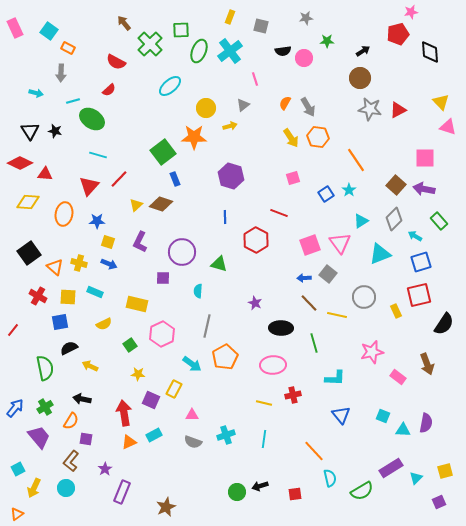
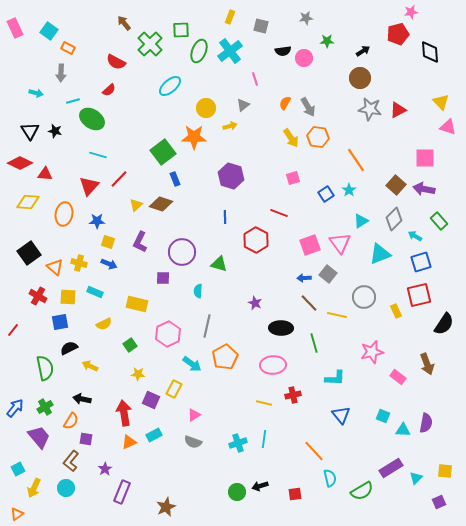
pink hexagon at (162, 334): moved 6 px right
pink triangle at (192, 415): moved 2 px right; rotated 32 degrees counterclockwise
cyan cross at (226, 435): moved 12 px right, 8 px down
yellow square at (445, 471): rotated 21 degrees clockwise
